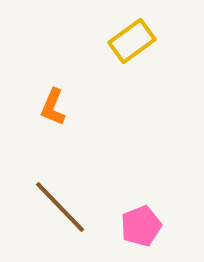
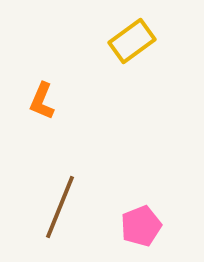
orange L-shape: moved 11 px left, 6 px up
brown line: rotated 66 degrees clockwise
